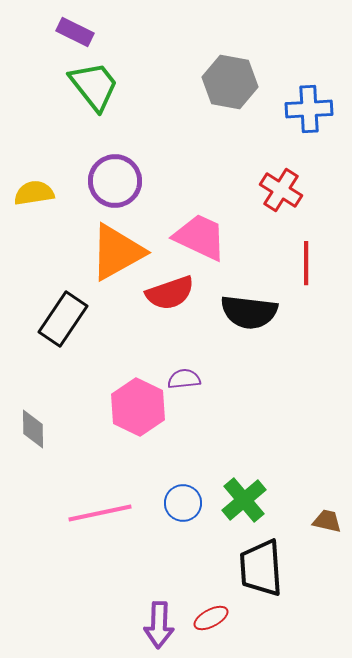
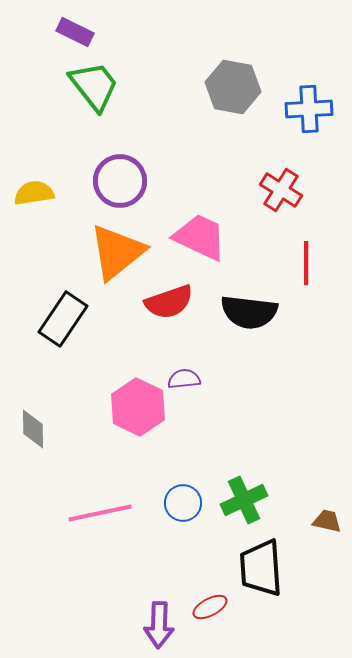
gray hexagon: moved 3 px right, 5 px down
purple circle: moved 5 px right
orange triangle: rotated 10 degrees counterclockwise
red semicircle: moved 1 px left, 9 px down
green cross: rotated 15 degrees clockwise
red ellipse: moved 1 px left, 11 px up
